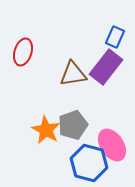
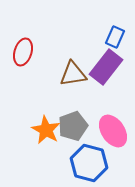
gray pentagon: moved 1 px down
pink ellipse: moved 1 px right, 14 px up
